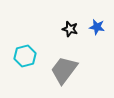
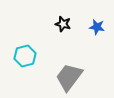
black star: moved 7 px left, 5 px up
gray trapezoid: moved 5 px right, 7 px down
